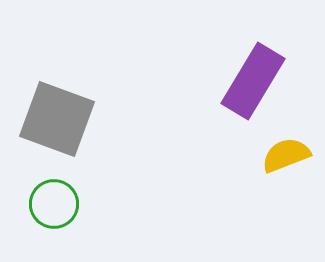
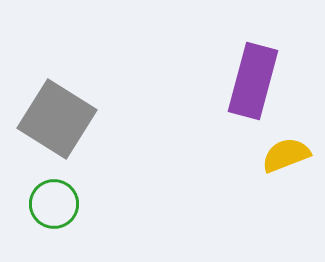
purple rectangle: rotated 16 degrees counterclockwise
gray square: rotated 12 degrees clockwise
